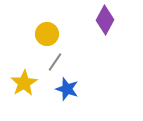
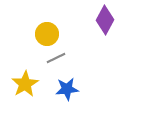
gray line: moved 1 px right, 4 px up; rotated 30 degrees clockwise
yellow star: moved 1 px right, 1 px down
blue star: rotated 25 degrees counterclockwise
